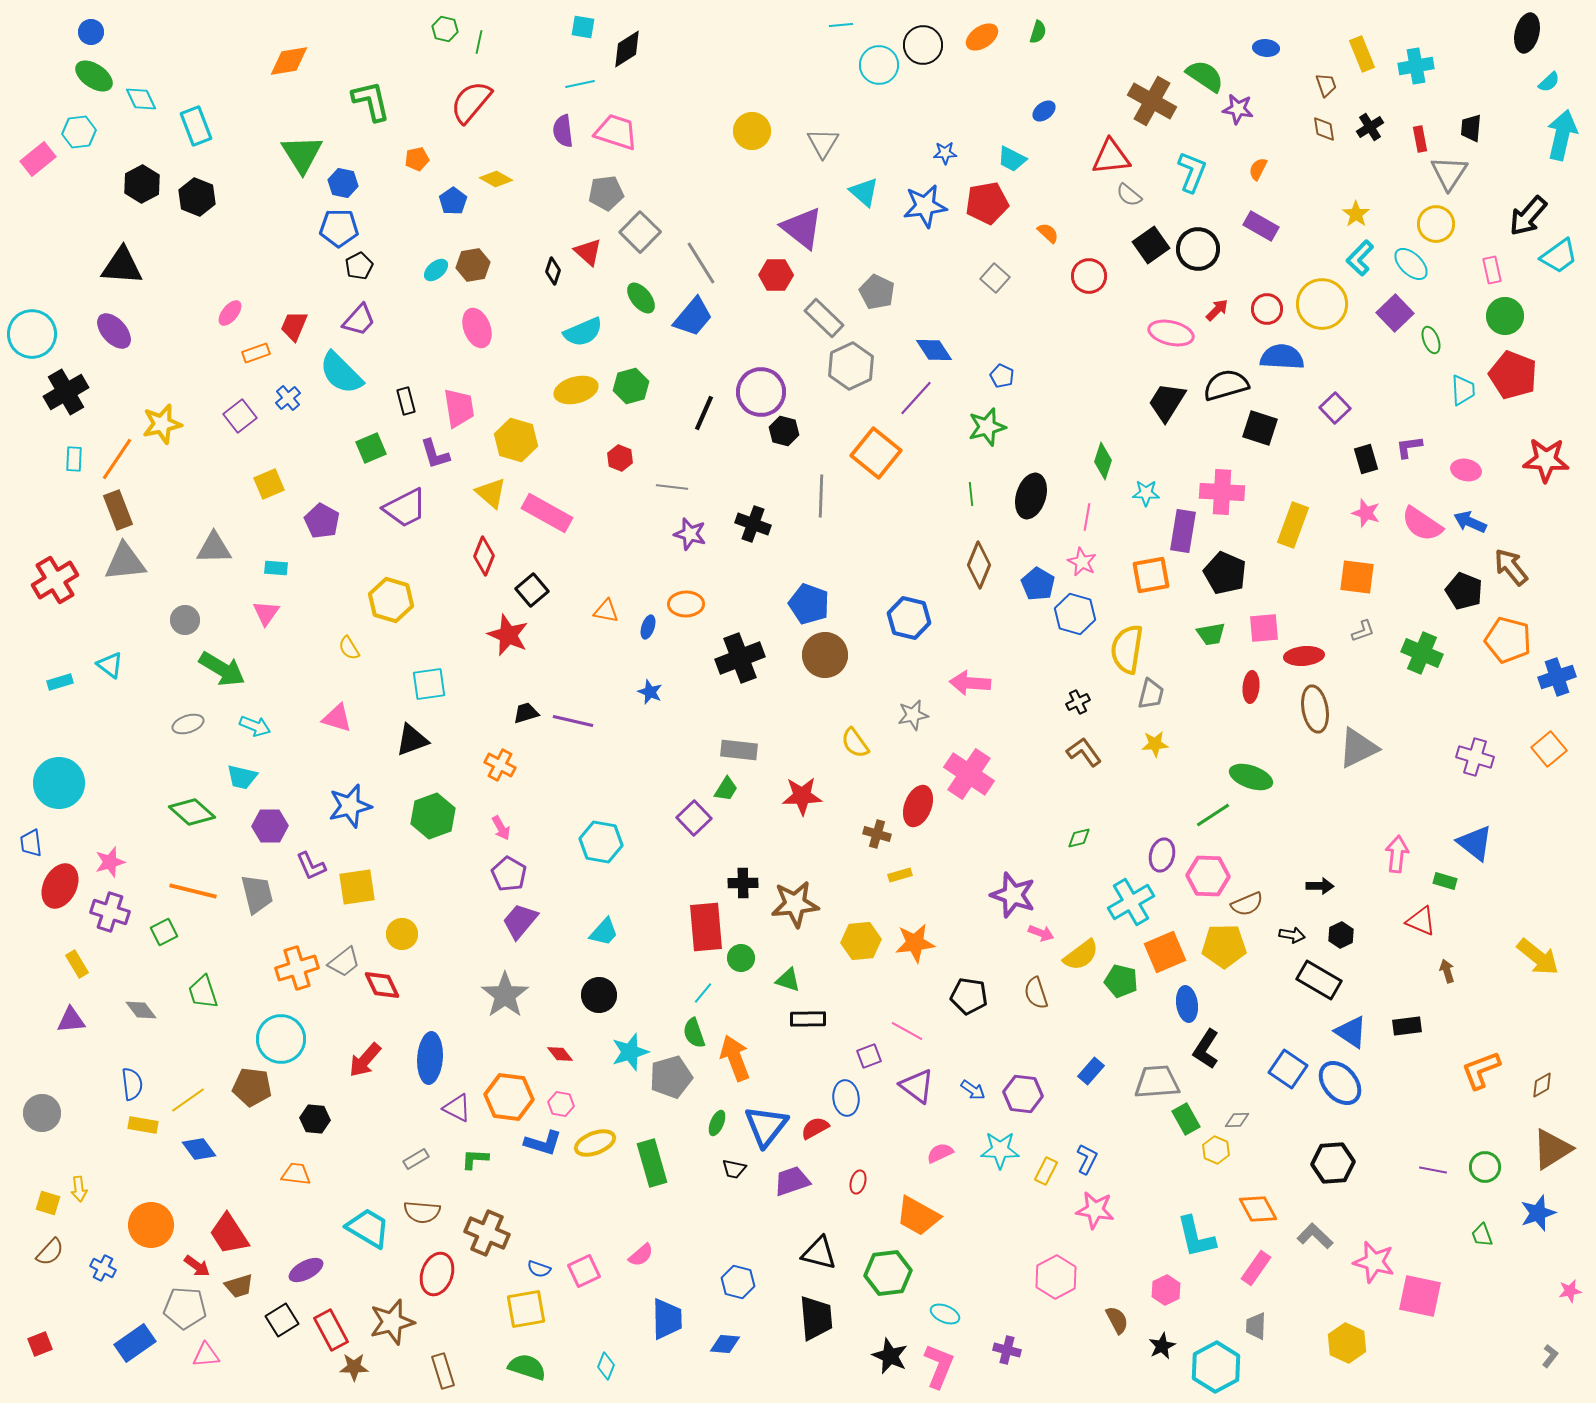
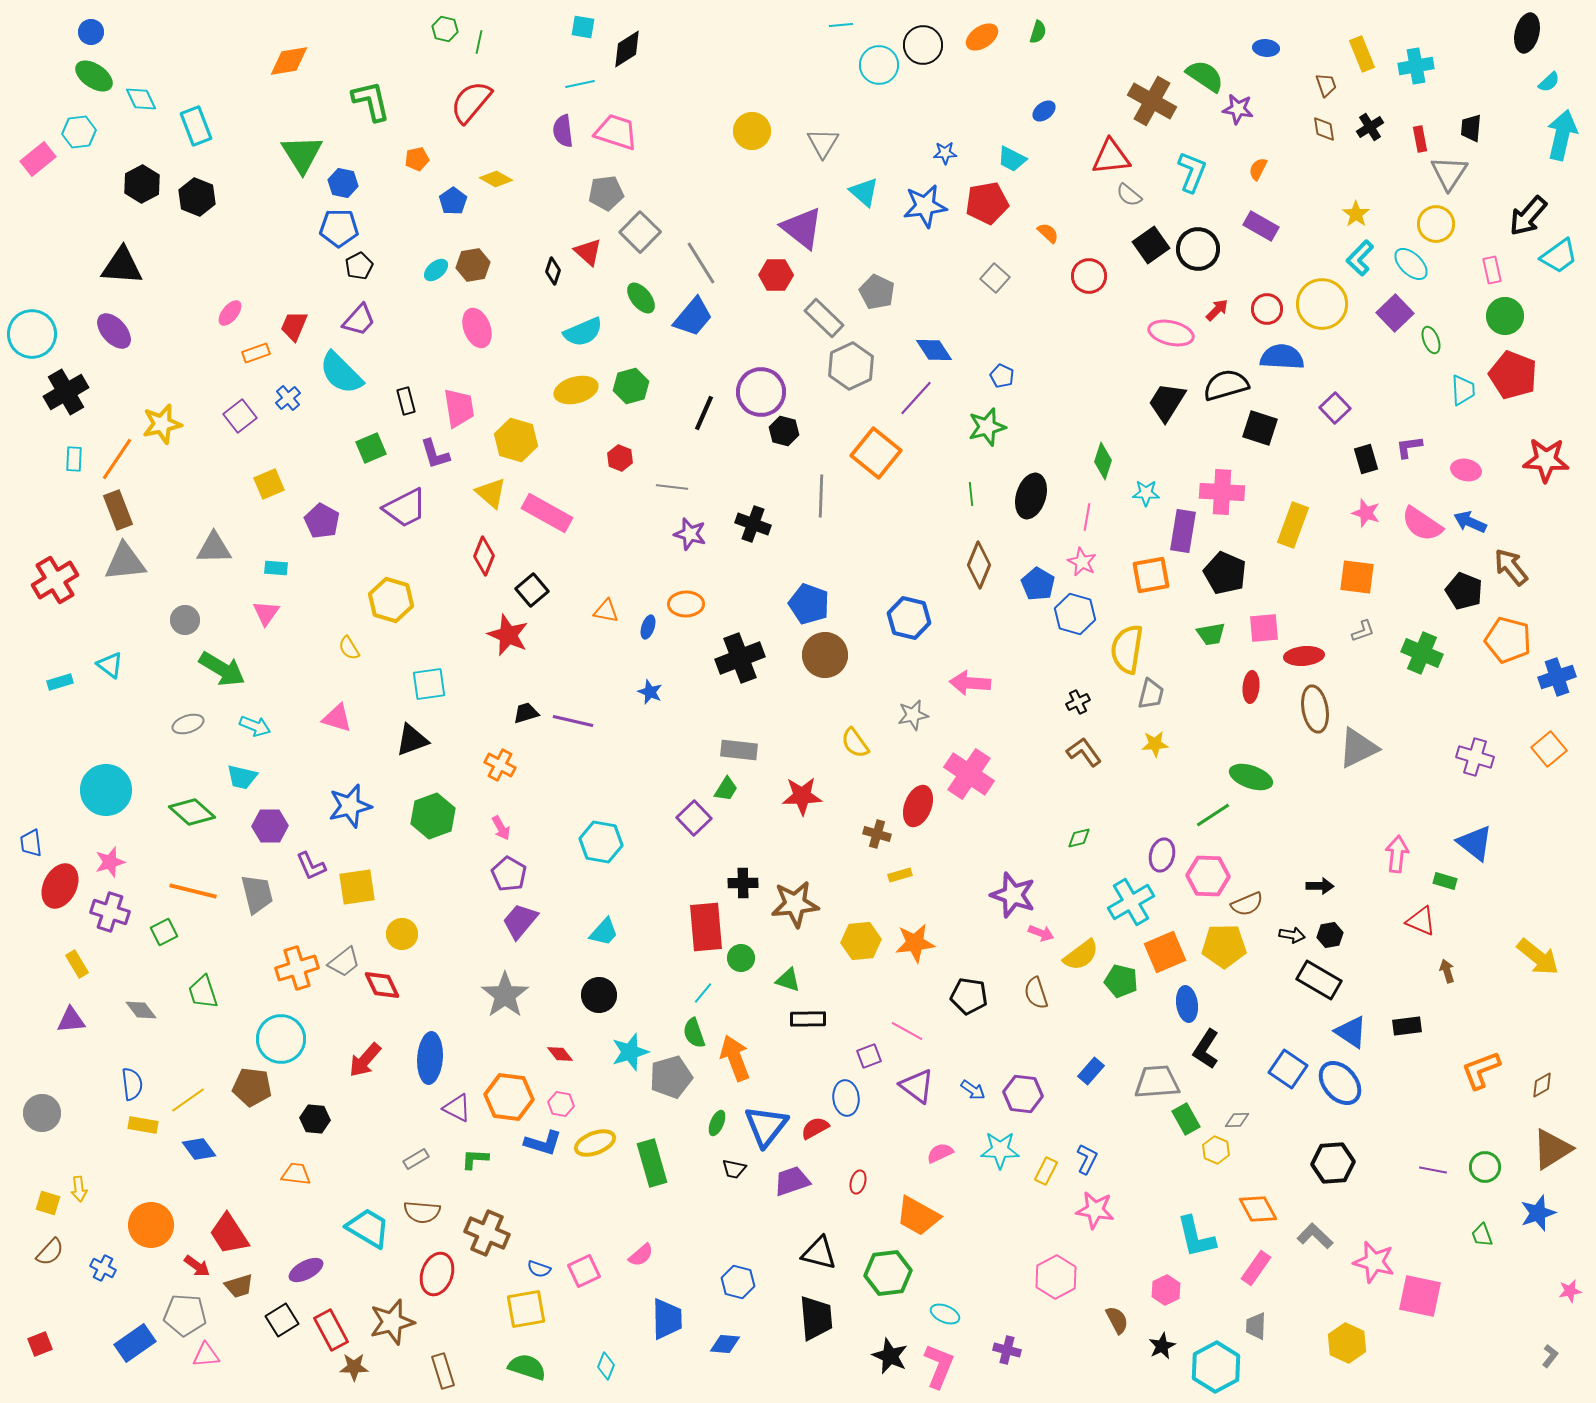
cyan circle at (59, 783): moved 47 px right, 7 px down
black hexagon at (1341, 935): moved 11 px left; rotated 15 degrees clockwise
gray pentagon at (185, 1308): moved 7 px down
